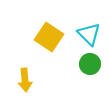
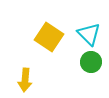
green circle: moved 1 px right, 2 px up
yellow arrow: rotated 10 degrees clockwise
